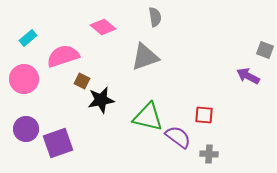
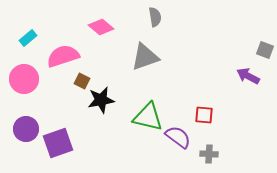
pink diamond: moved 2 px left
